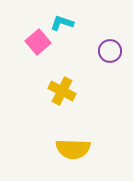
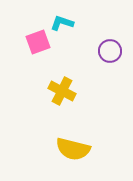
pink square: rotated 20 degrees clockwise
yellow semicircle: rotated 12 degrees clockwise
